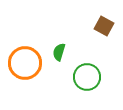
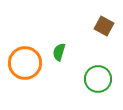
green circle: moved 11 px right, 2 px down
